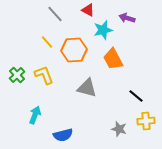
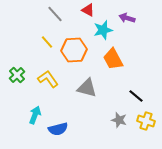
yellow L-shape: moved 4 px right, 4 px down; rotated 15 degrees counterclockwise
yellow cross: rotated 24 degrees clockwise
gray star: moved 9 px up
blue semicircle: moved 5 px left, 6 px up
